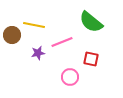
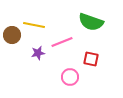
green semicircle: rotated 20 degrees counterclockwise
